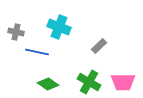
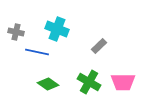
cyan cross: moved 2 px left, 2 px down
